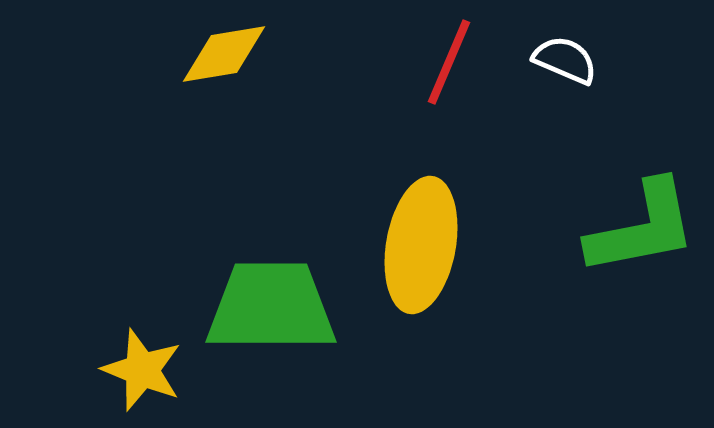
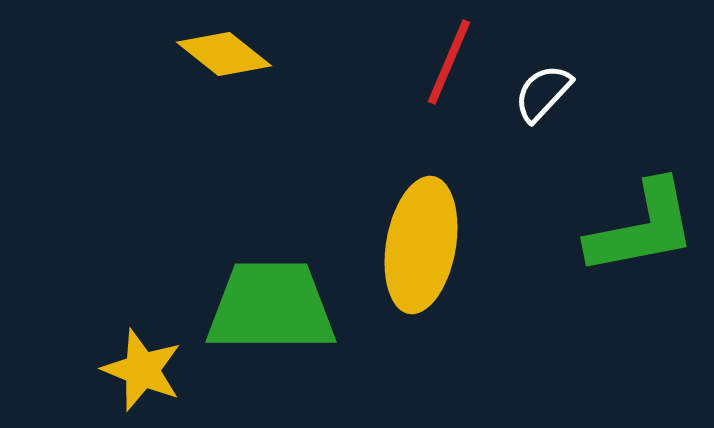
yellow diamond: rotated 48 degrees clockwise
white semicircle: moved 22 px left, 33 px down; rotated 70 degrees counterclockwise
